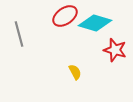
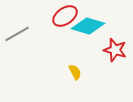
cyan diamond: moved 7 px left, 3 px down
gray line: moved 2 px left; rotated 75 degrees clockwise
